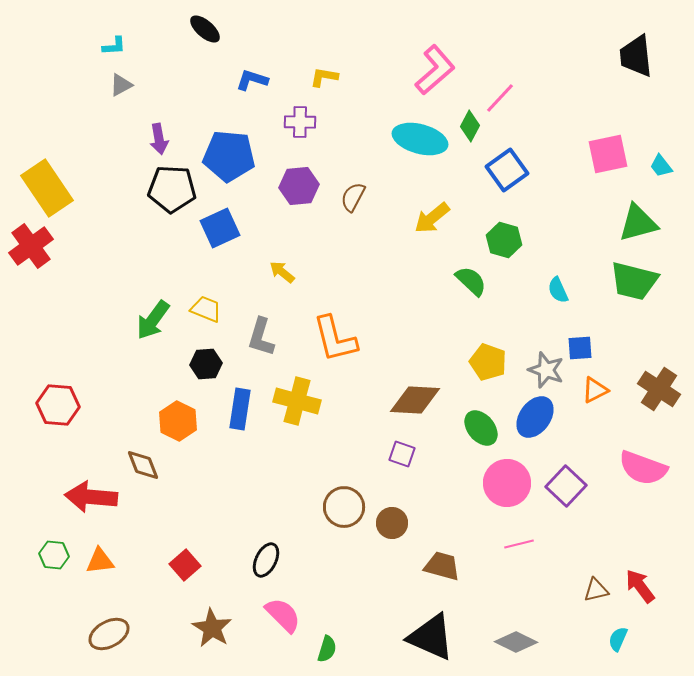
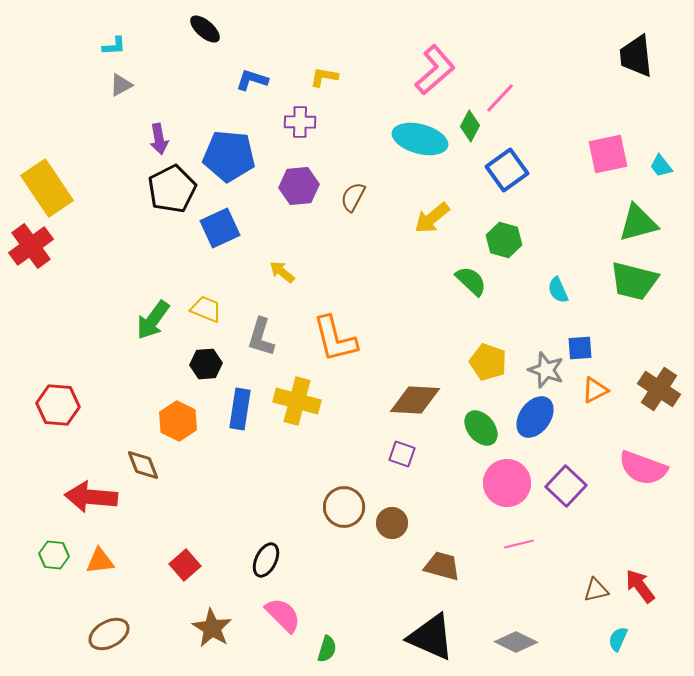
black pentagon at (172, 189): rotated 30 degrees counterclockwise
